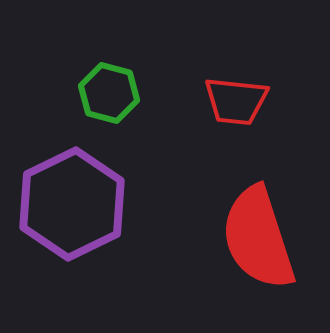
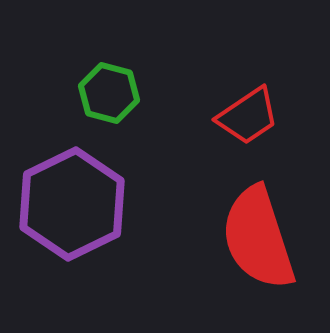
red trapezoid: moved 12 px right, 15 px down; rotated 40 degrees counterclockwise
